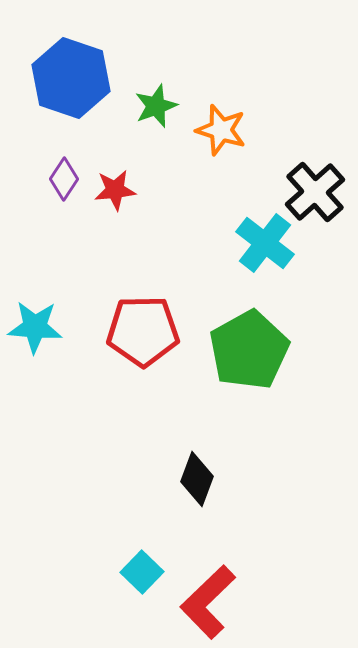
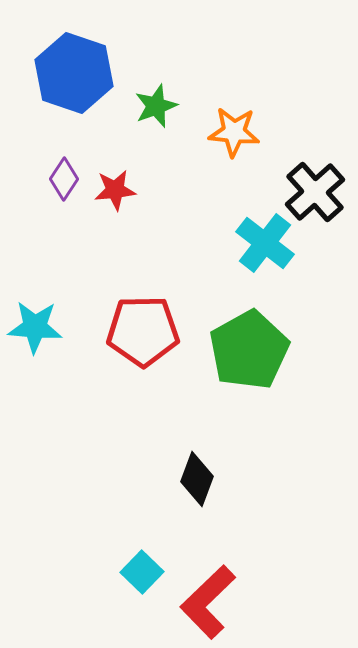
blue hexagon: moved 3 px right, 5 px up
orange star: moved 13 px right, 2 px down; rotated 12 degrees counterclockwise
